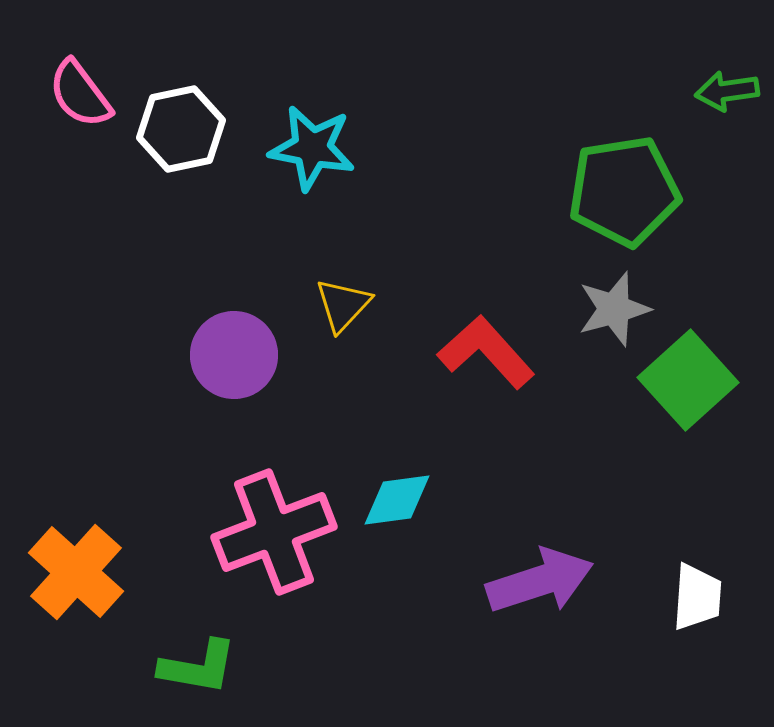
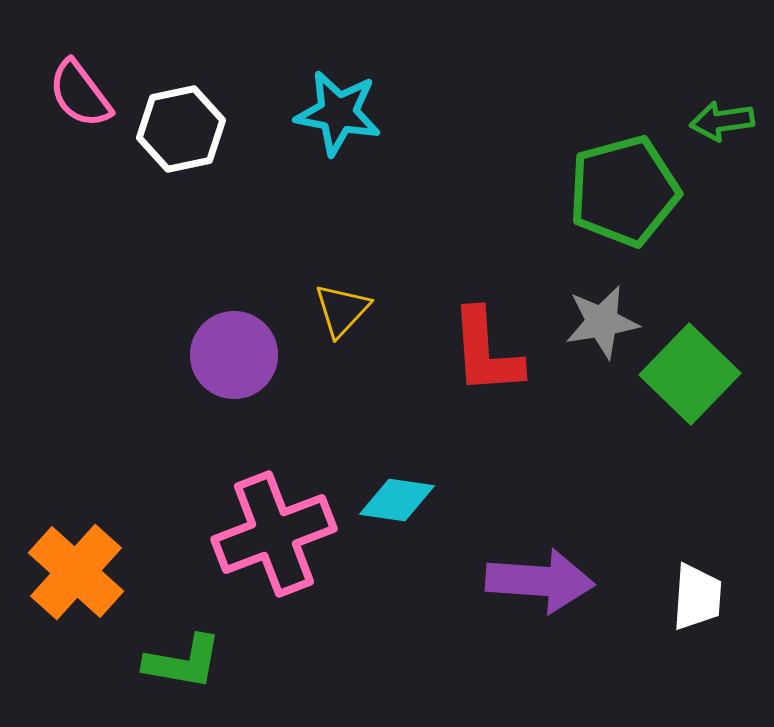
green arrow: moved 5 px left, 30 px down
cyan star: moved 26 px right, 35 px up
green pentagon: rotated 6 degrees counterclockwise
yellow triangle: moved 1 px left, 5 px down
gray star: moved 12 px left, 13 px down; rotated 6 degrees clockwise
red L-shape: rotated 142 degrees counterclockwise
green square: moved 2 px right, 6 px up; rotated 4 degrees counterclockwise
cyan diamond: rotated 16 degrees clockwise
pink cross: moved 2 px down
purple arrow: rotated 22 degrees clockwise
green L-shape: moved 15 px left, 5 px up
